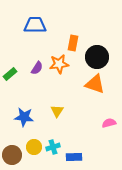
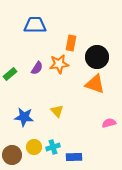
orange rectangle: moved 2 px left
yellow triangle: rotated 16 degrees counterclockwise
